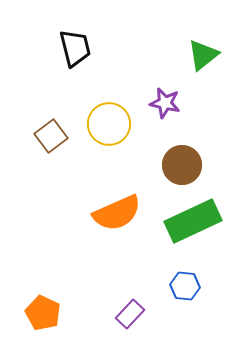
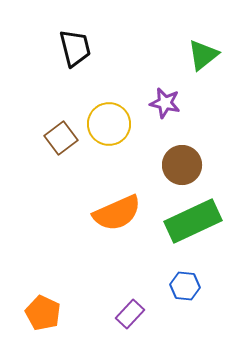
brown square: moved 10 px right, 2 px down
